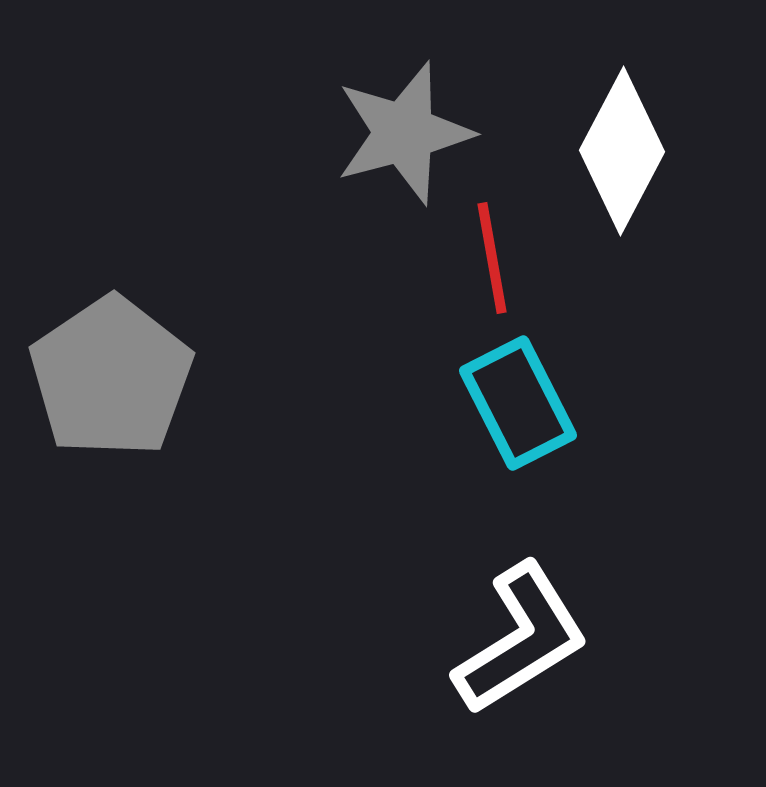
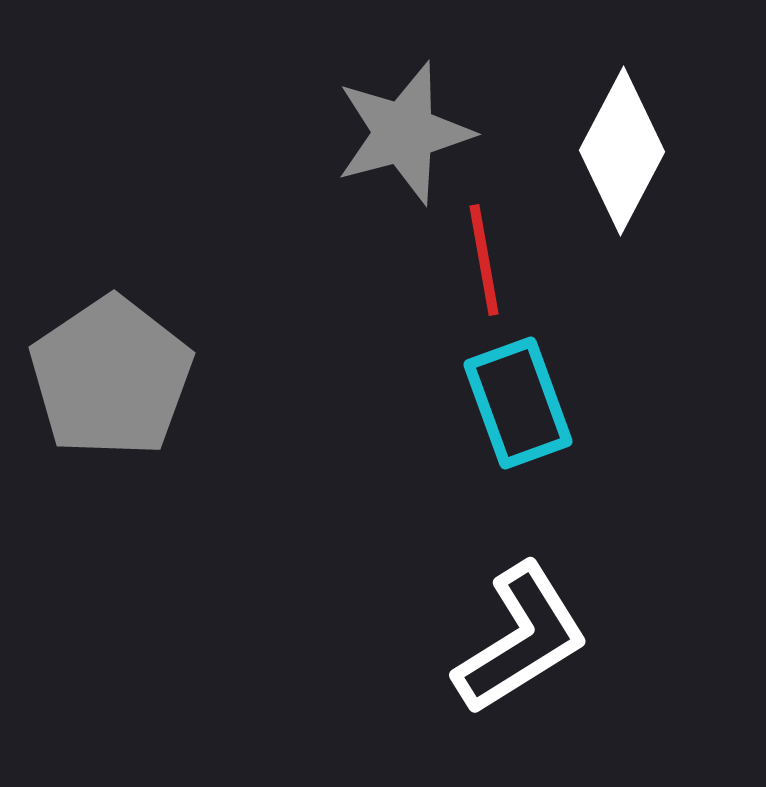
red line: moved 8 px left, 2 px down
cyan rectangle: rotated 7 degrees clockwise
